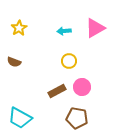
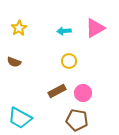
pink circle: moved 1 px right, 6 px down
brown pentagon: moved 2 px down
